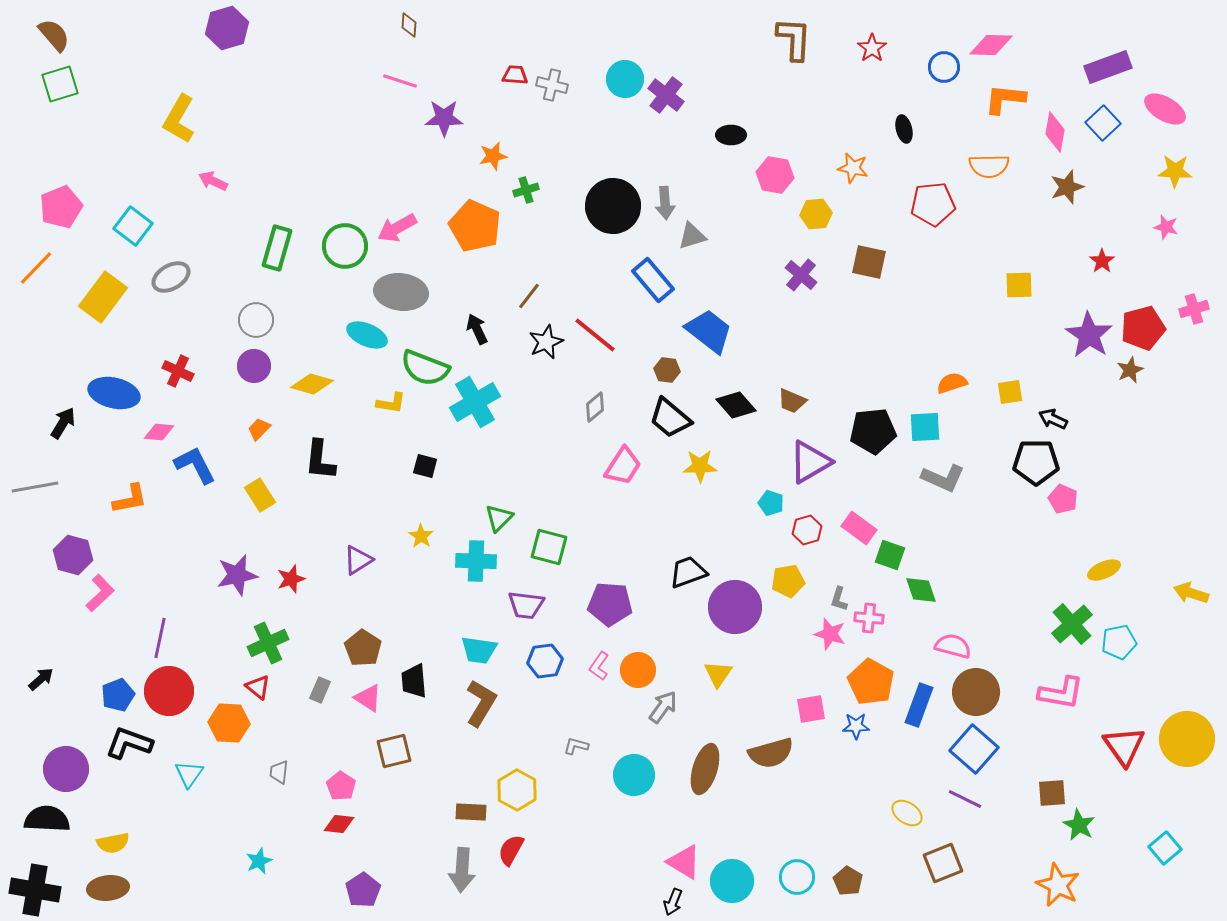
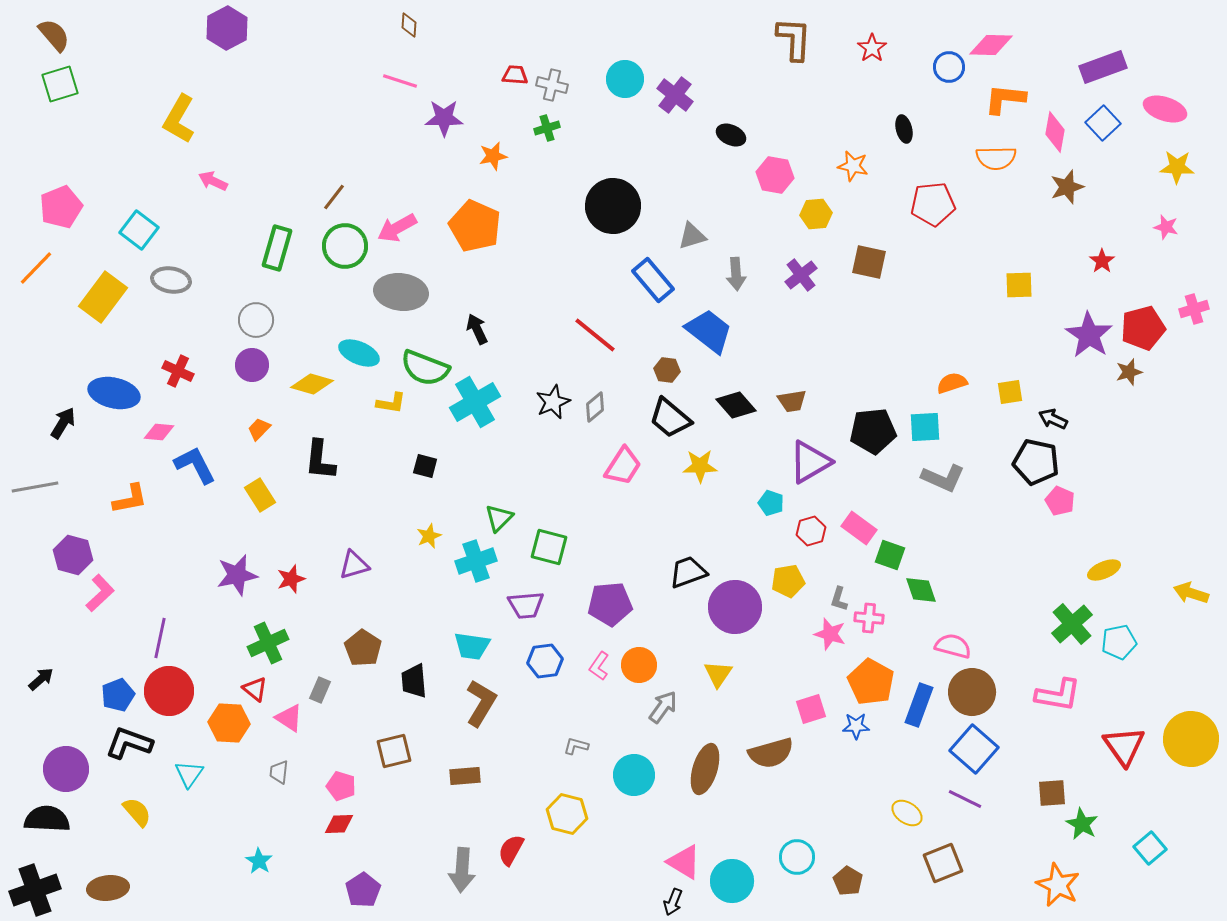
purple hexagon at (227, 28): rotated 12 degrees counterclockwise
blue circle at (944, 67): moved 5 px right
purple rectangle at (1108, 67): moved 5 px left
purple cross at (666, 95): moved 9 px right
pink ellipse at (1165, 109): rotated 12 degrees counterclockwise
black ellipse at (731, 135): rotated 24 degrees clockwise
orange semicircle at (989, 166): moved 7 px right, 8 px up
orange star at (853, 168): moved 2 px up
yellow star at (1175, 171): moved 2 px right, 4 px up
green cross at (526, 190): moved 21 px right, 62 px up
gray arrow at (665, 203): moved 71 px right, 71 px down
cyan square at (133, 226): moved 6 px right, 4 px down
purple cross at (801, 275): rotated 12 degrees clockwise
gray ellipse at (171, 277): moved 3 px down; rotated 39 degrees clockwise
brown line at (529, 296): moved 195 px left, 99 px up
cyan ellipse at (367, 335): moved 8 px left, 18 px down
black star at (546, 342): moved 7 px right, 60 px down
purple circle at (254, 366): moved 2 px left, 1 px up
brown star at (1130, 370): moved 1 px left, 2 px down; rotated 8 degrees clockwise
brown trapezoid at (792, 401): rotated 32 degrees counterclockwise
black pentagon at (1036, 462): rotated 12 degrees clockwise
pink pentagon at (1063, 499): moved 3 px left, 2 px down
red hexagon at (807, 530): moved 4 px right, 1 px down
yellow star at (421, 536): moved 8 px right; rotated 15 degrees clockwise
purple triangle at (358, 560): moved 4 px left, 5 px down; rotated 16 degrees clockwise
cyan cross at (476, 561): rotated 21 degrees counterclockwise
purple pentagon at (610, 604): rotated 9 degrees counterclockwise
purple trapezoid at (526, 605): rotated 12 degrees counterclockwise
cyan trapezoid at (479, 650): moved 7 px left, 4 px up
orange circle at (638, 670): moved 1 px right, 5 px up
red triangle at (258, 687): moved 3 px left, 2 px down
brown circle at (976, 692): moved 4 px left
pink L-shape at (1061, 693): moved 3 px left, 2 px down
pink triangle at (368, 698): moved 79 px left, 20 px down
pink square at (811, 709): rotated 8 degrees counterclockwise
yellow circle at (1187, 739): moved 4 px right
pink pentagon at (341, 786): rotated 16 degrees counterclockwise
yellow hexagon at (517, 790): moved 50 px right, 24 px down; rotated 15 degrees counterclockwise
brown rectangle at (471, 812): moved 6 px left, 36 px up; rotated 8 degrees counterclockwise
red diamond at (339, 824): rotated 8 degrees counterclockwise
green star at (1079, 825): moved 3 px right, 1 px up
yellow semicircle at (113, 843): moved 24 px right, 31 px up; rotated 120 degrees counterclockwise
cyan square at (1165, 848): moved 15 px left
cyan star at (259, 861): rotated 16 degrees counterclockwise
cyan circle at (797, 877): moved 20 px up
black cross at (35, 890): rotated 30 degrees counterclockwise
